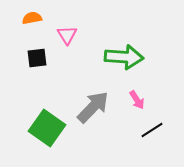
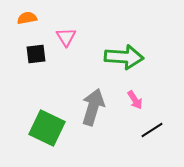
orange semicircle: moved 5 px left
pink triangle: moved 1 px left, 2 px down
black square: moved 1 px left, 4 px up
pink arrow: moved 2 px left
gray arrow: rotated 27 degrees counterclockwise
green square: rotated 9 degrees counterclockwise
